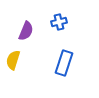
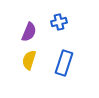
purple semicircle: moved 3 px right, 1 px down
yellow semicircle: moved 16 px right
